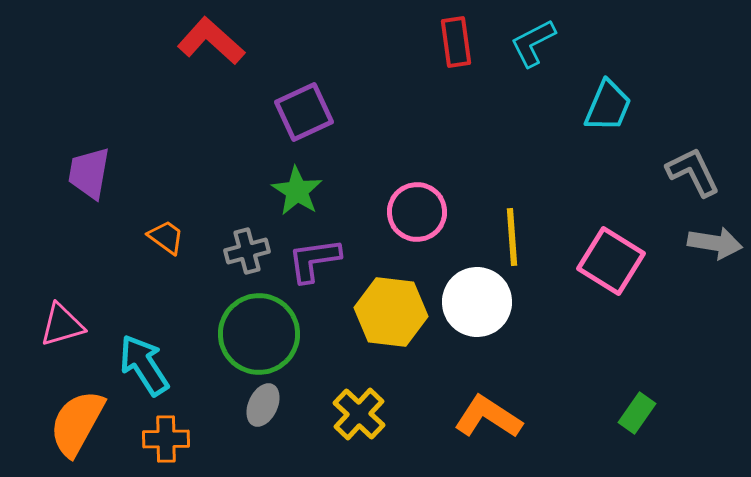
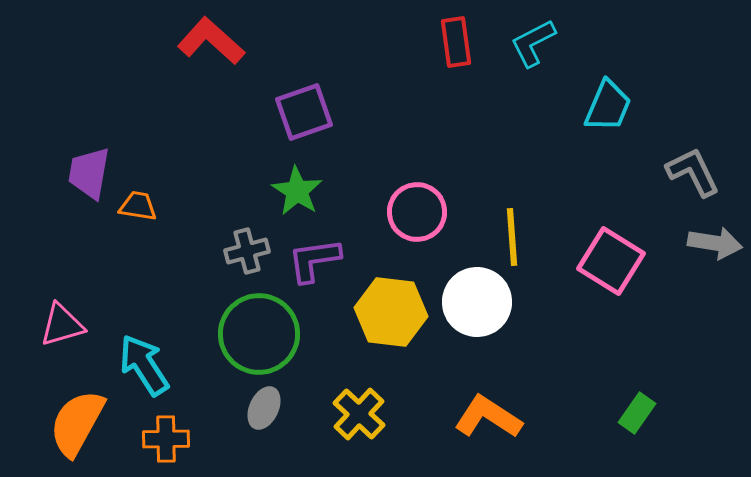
purple square: rotated 6 degrees clockwise
orange trapezoid: moved 28 px left, 31 px up; rotated 27 degrees counterclockwise
gray ellipse: moved 1 px right, 3 px down
